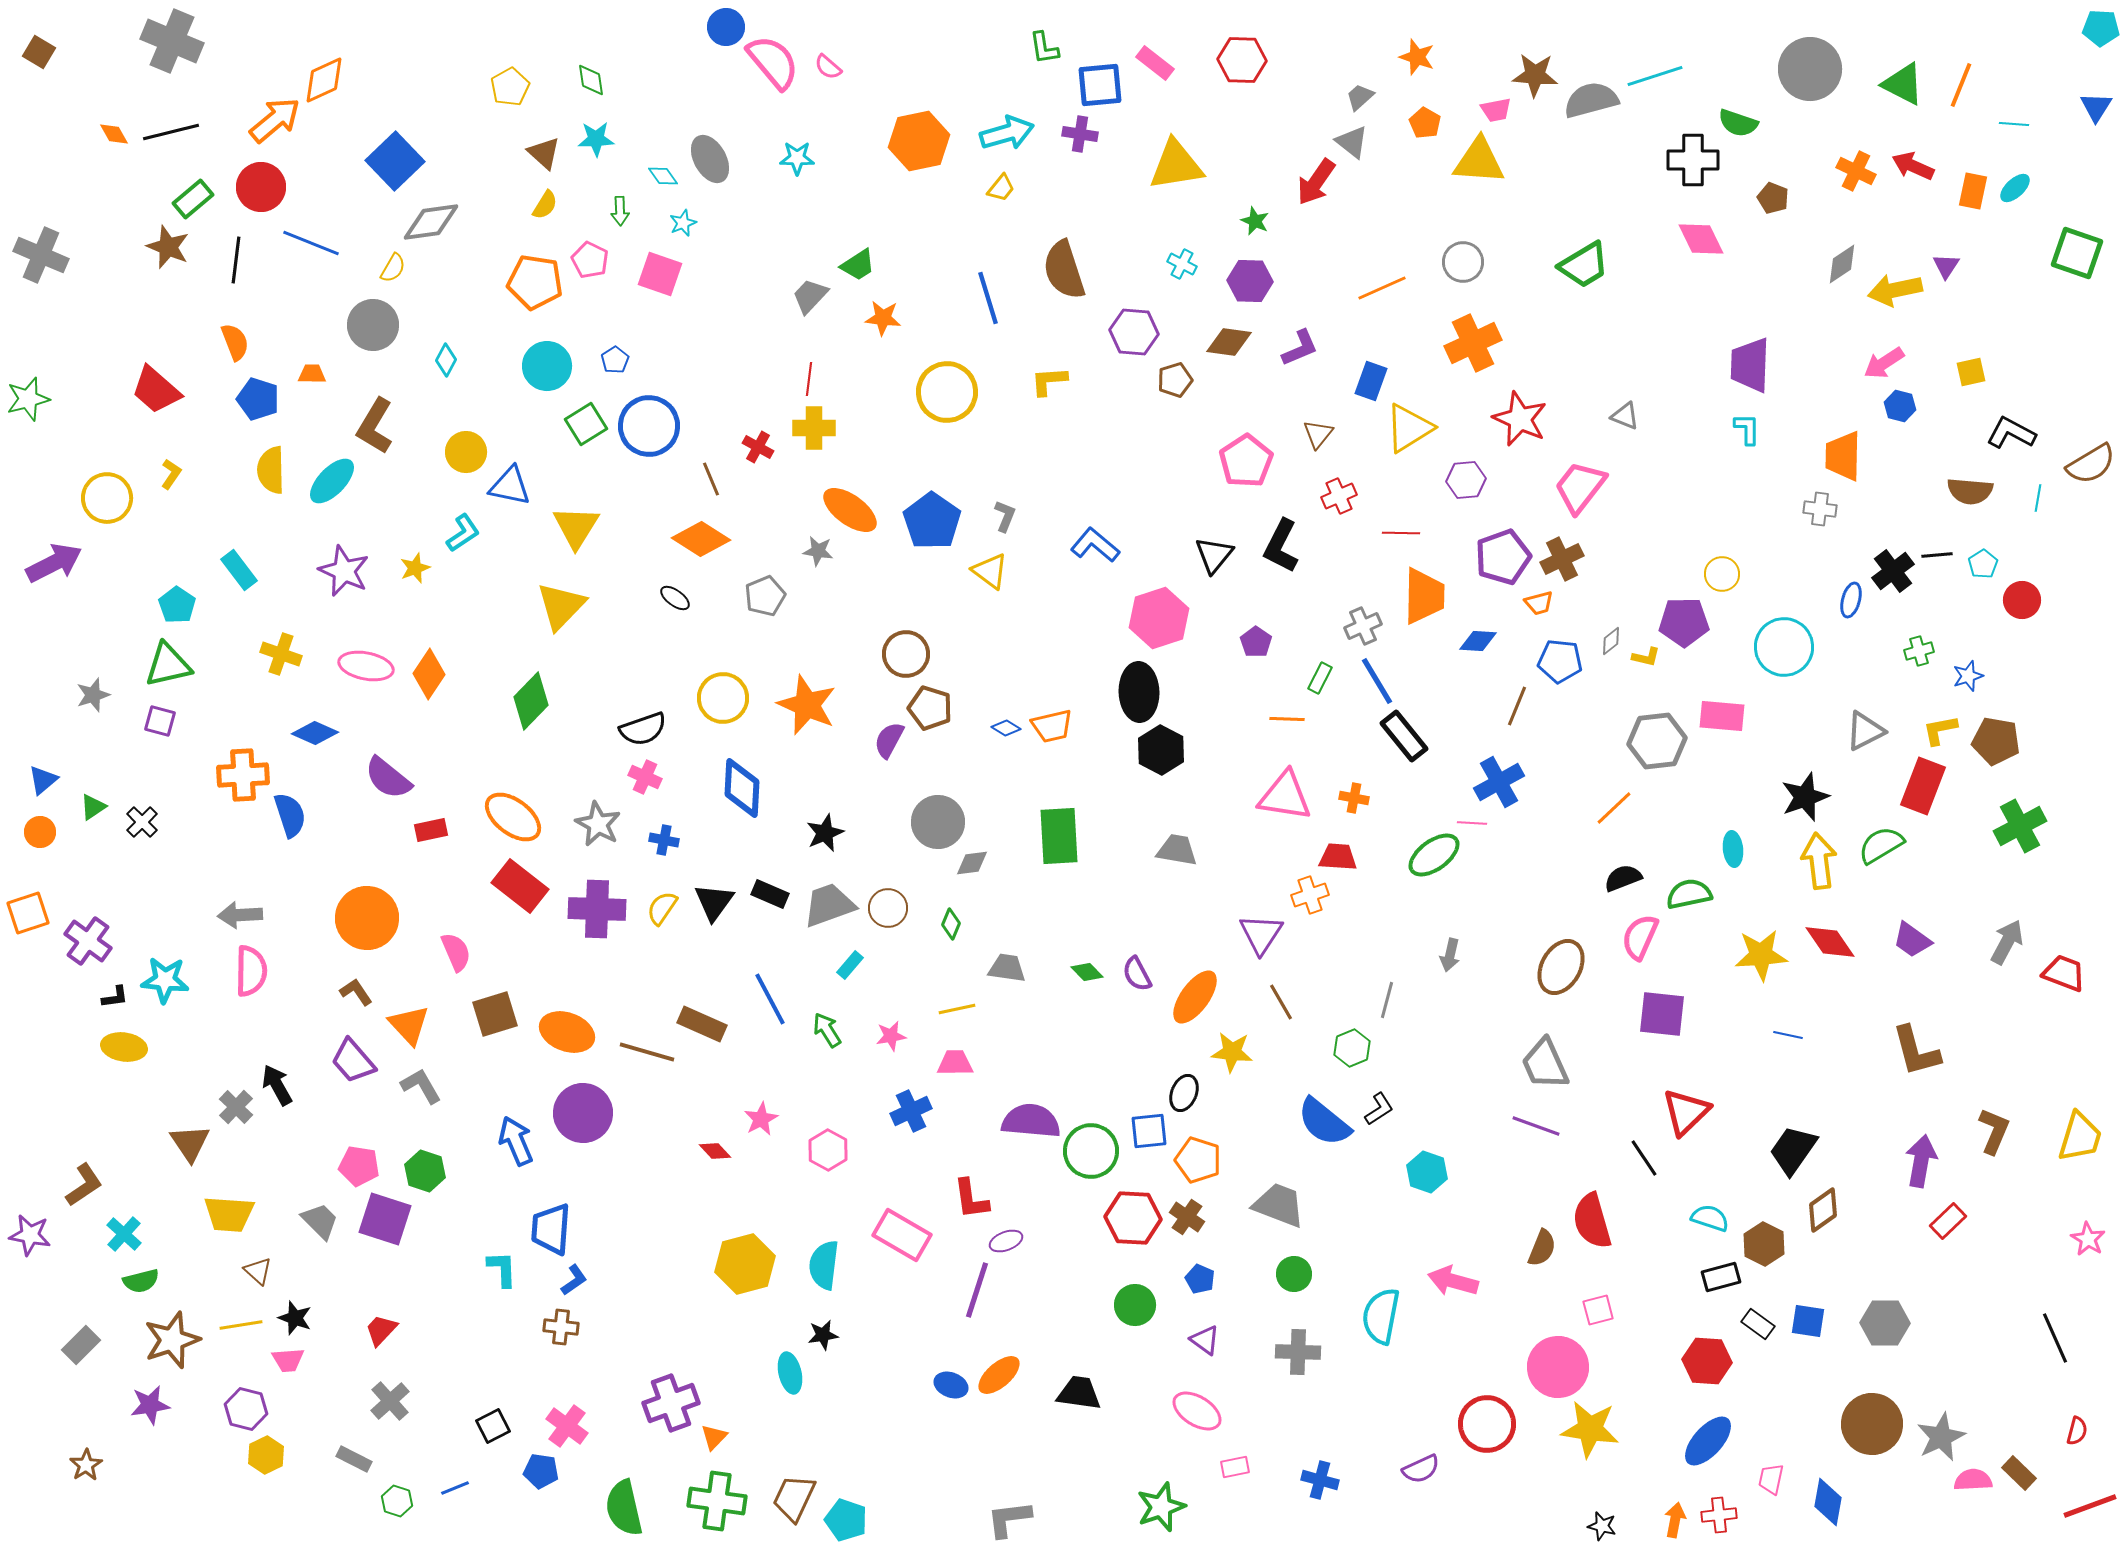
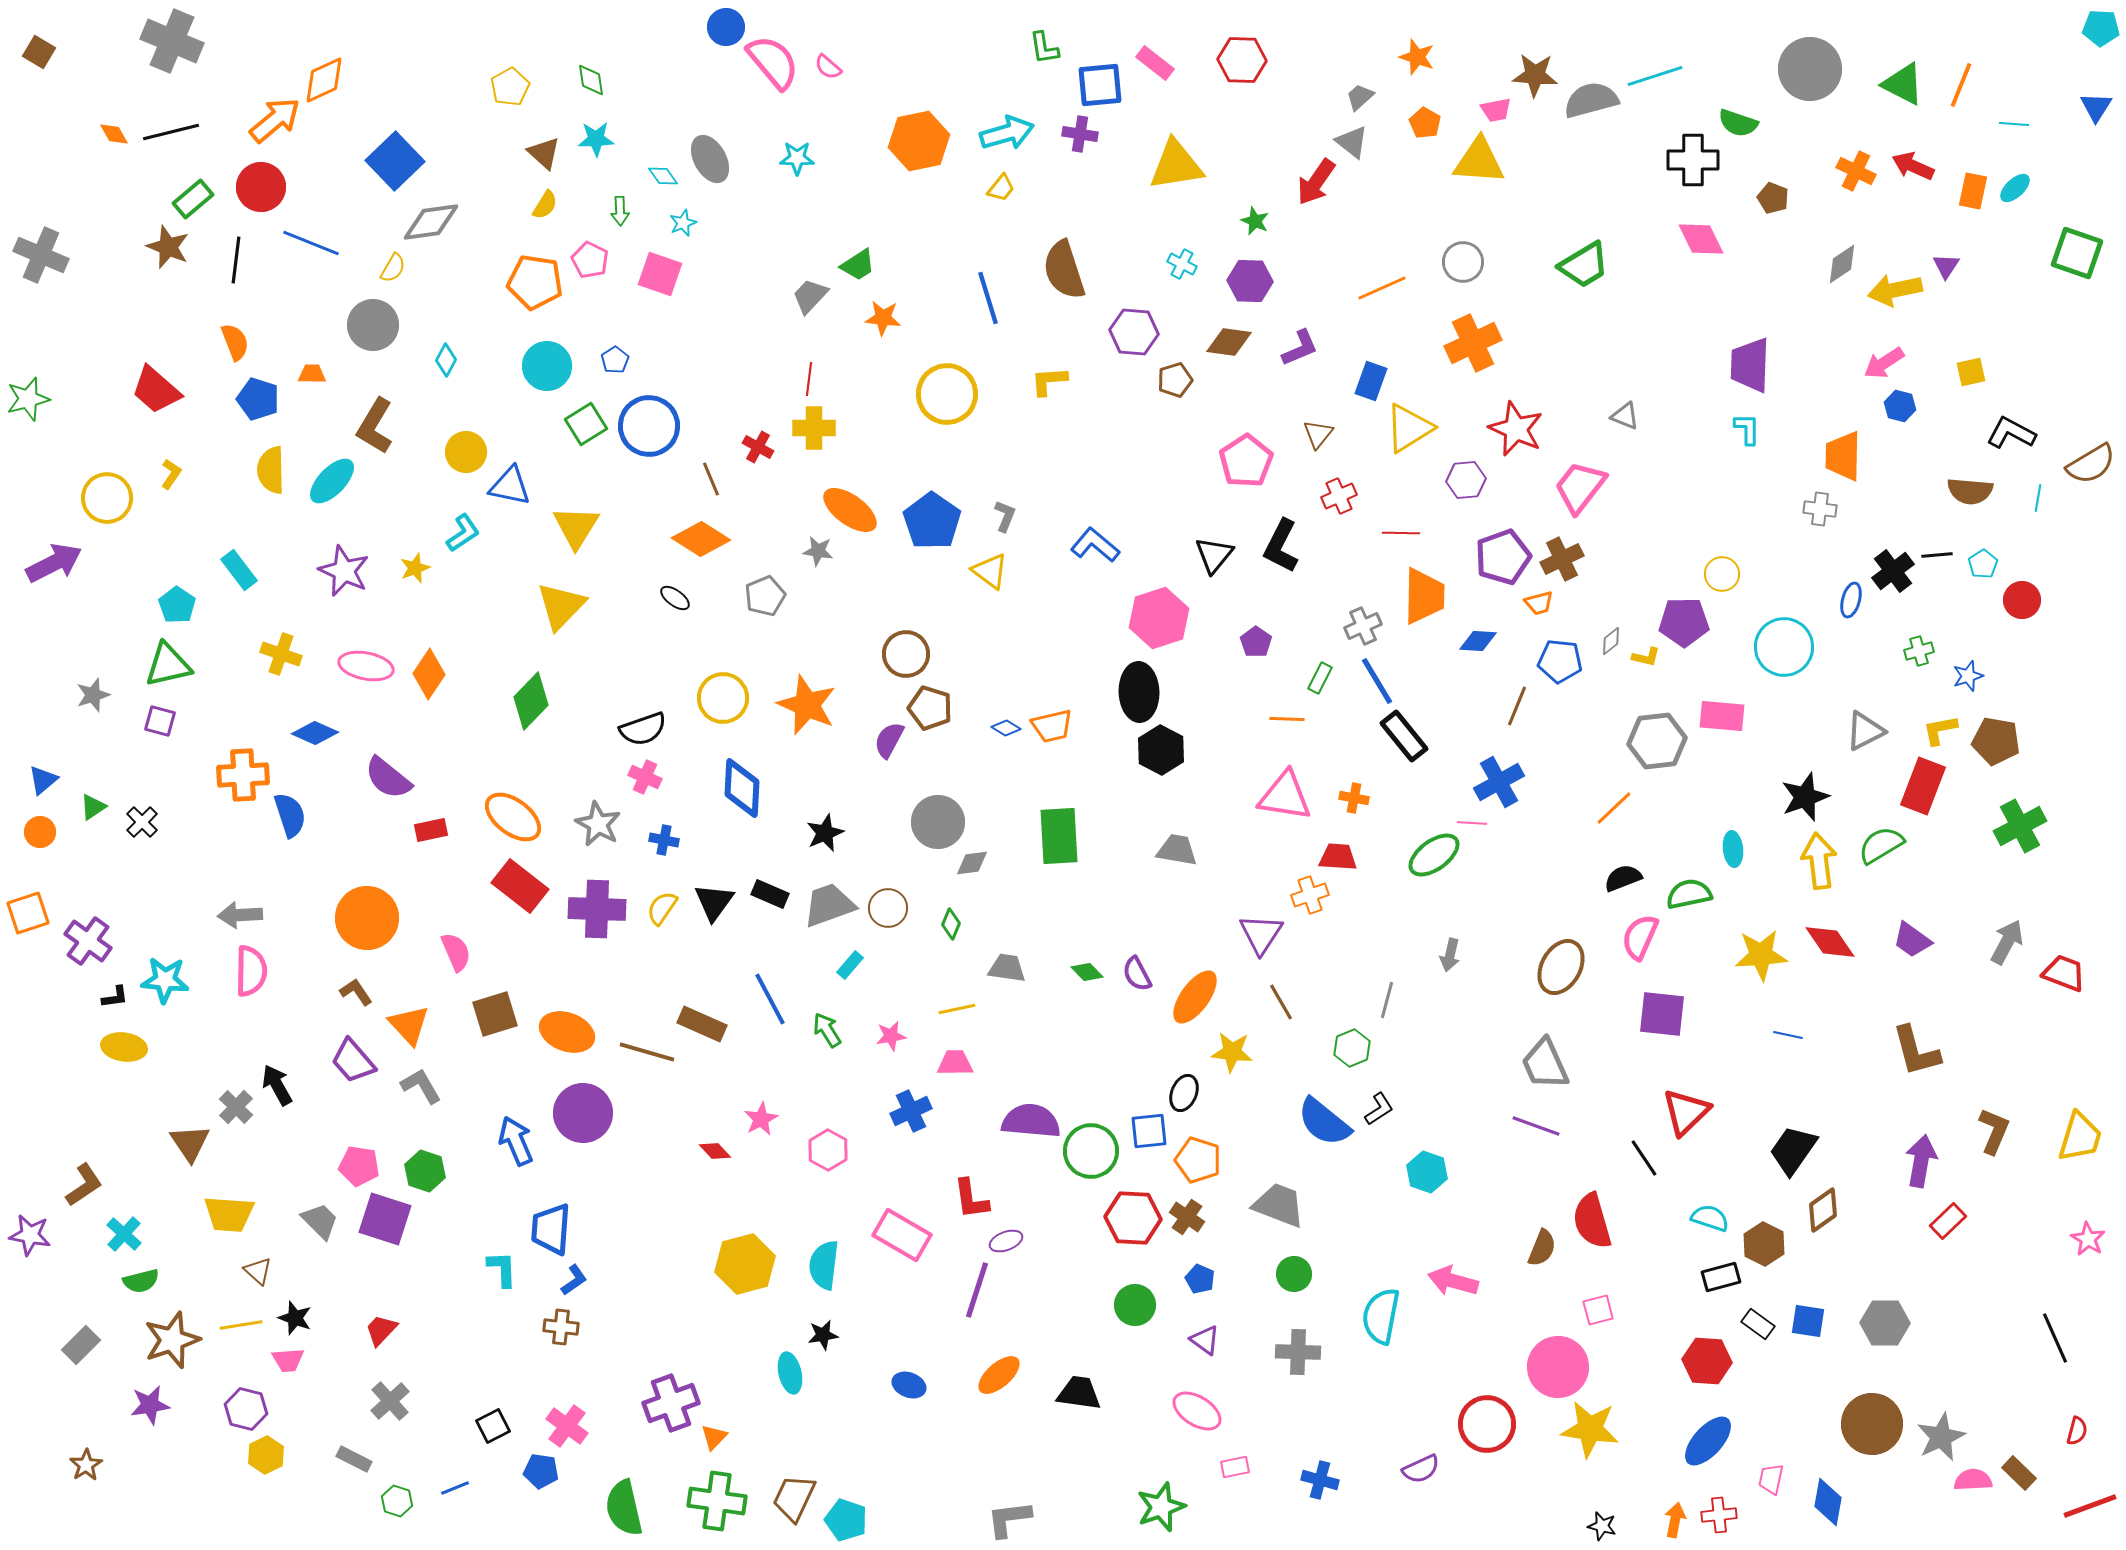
yellow circle at (947, 392): moved 2 px down
red star at (1520, 419): moved 4 px left, 10 px down
blue ellipse at (951, 1385): moved 42 px left
